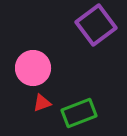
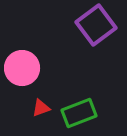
pink circle: moved 11 px left
red triangle: moved 1 px left, 5 px down
